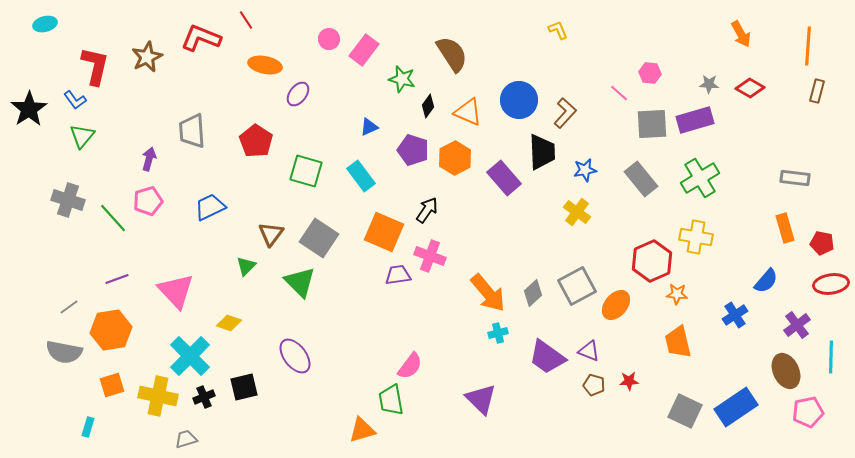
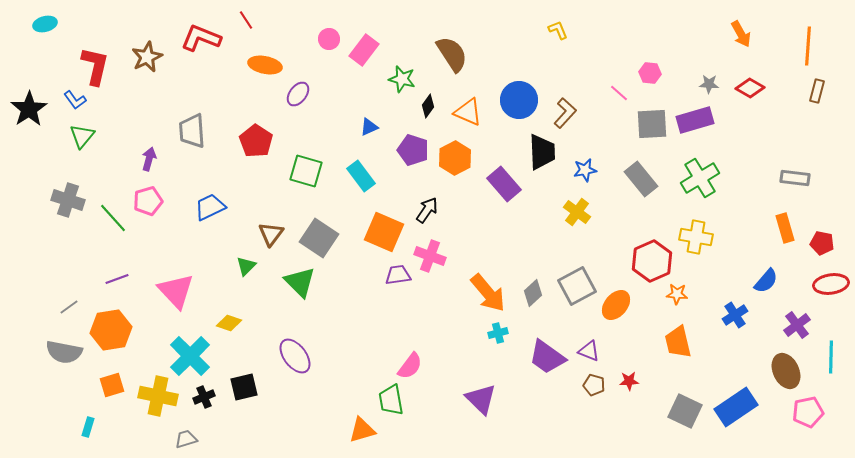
purple rectangle at (504, 178): moved 6 px down
